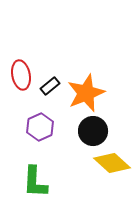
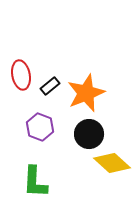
purple hexagon: rotated 16 degrees counterclockwise
black circle: moved 4 px left, 3 px down
